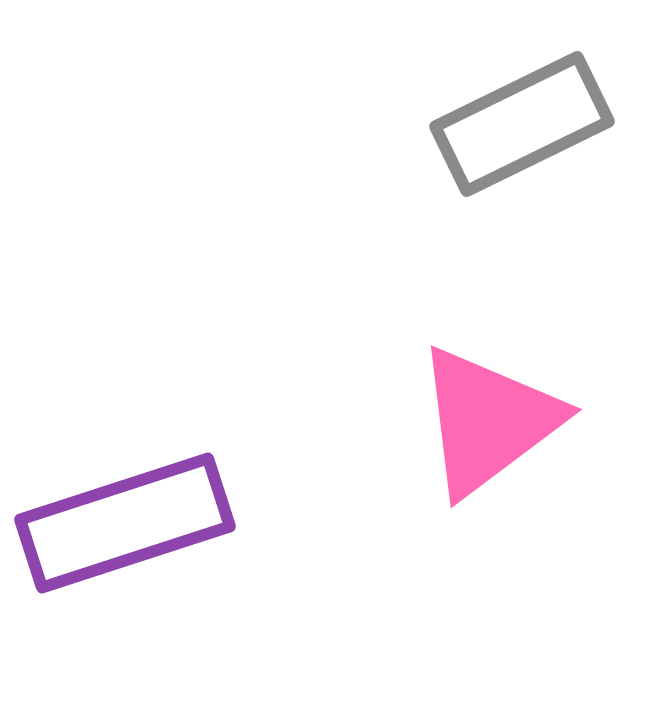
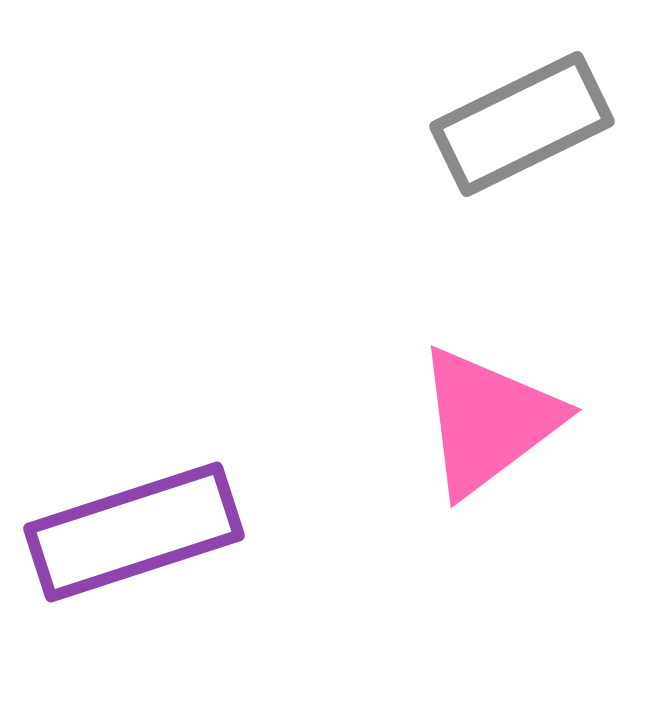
purple rectangle: moved 9 px right, 9 px down
